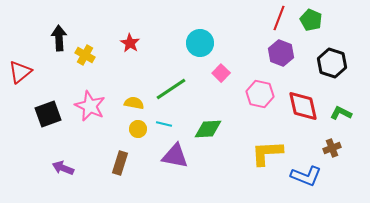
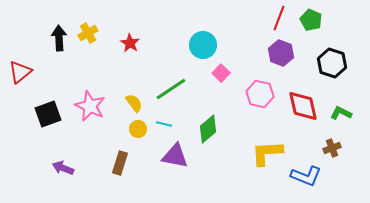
cyan circle: moved 3 px right, 2 px down
yellow cross: moved 3 px right, 22 px up; rotated 30 degrees clockwise
yellow semicircle: rotated 42 degrees clockwise
green diamond: rotated 36 degrees counterclockwise
